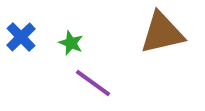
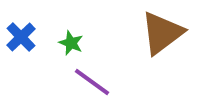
brown triangle: rotated 24 degrees counterclockwise
purple line: moved 1 px left, 1 px up
